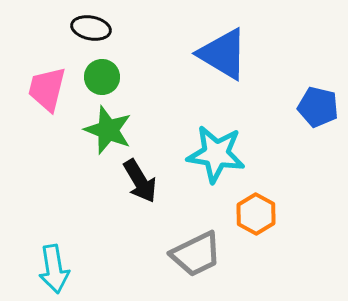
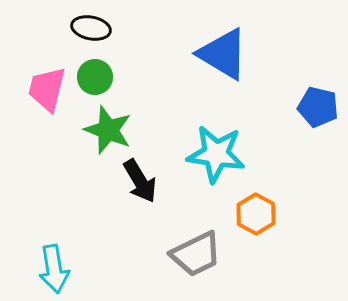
green circle: moved 7 px left
